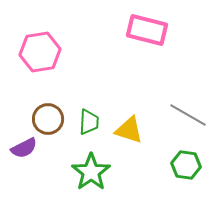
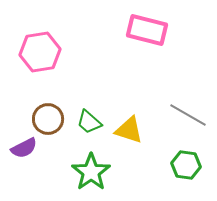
green trapezoid: rotated 128 degrees clockwise
